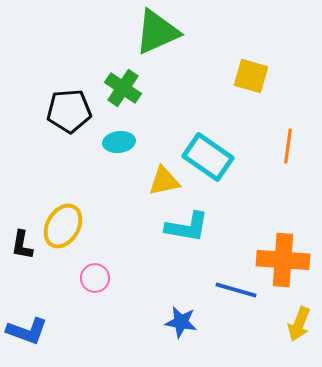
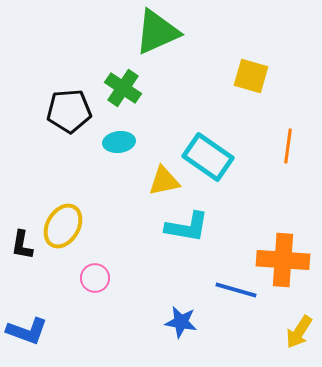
yellow arrow: moved 8 px down; rotated 12 degrees clockwise
